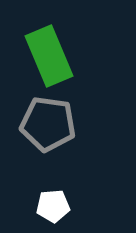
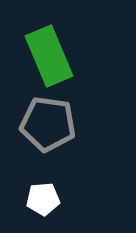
white pentagon: moved 10 px left, 7 px up
